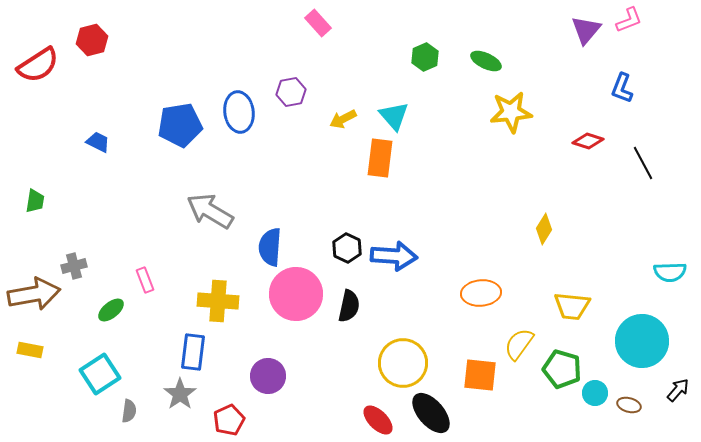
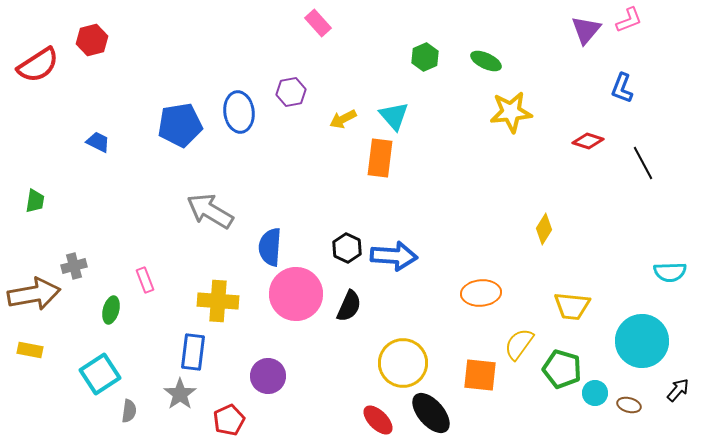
black semicircle at (349, 306): rotated 12 degrees clockwise
green ellipse at (111, 310): rotated 36 degrees counterclockwise
